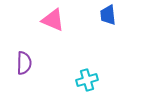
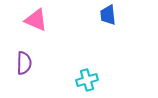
pink triangle: moved 17 px left
